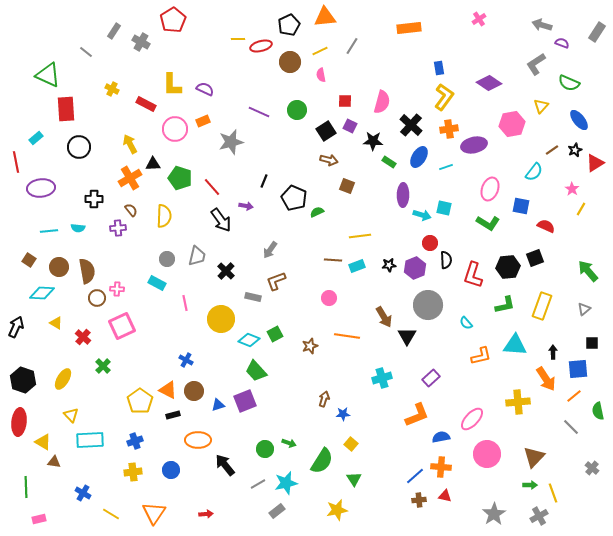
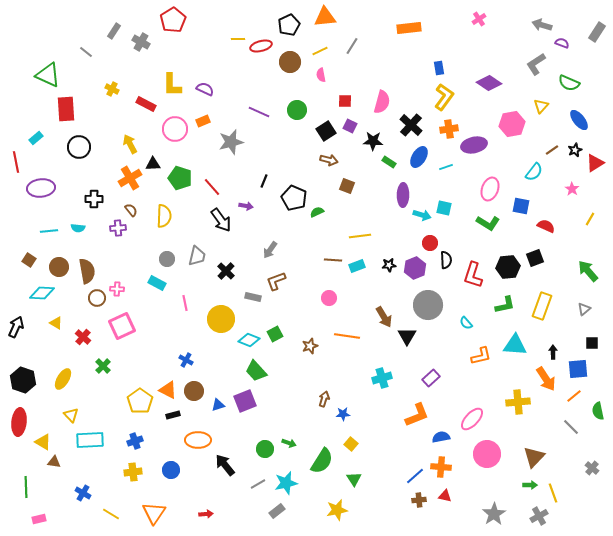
yellow line at (581, 209): moved 9 px right, 10 px down
